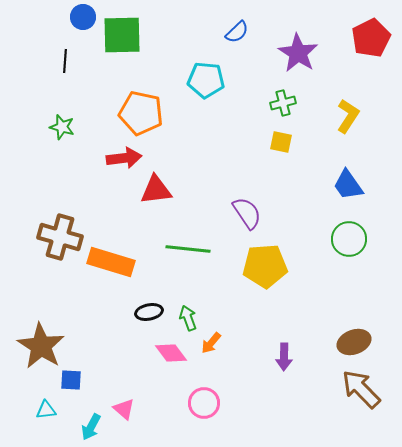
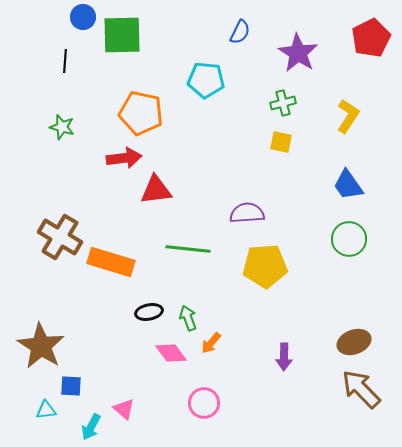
blue semicircle: moved 3 px right; rotated 20 degrees counterclockwise
purple semicircle: rotated 60 degrees counterclockwise
brown cross: rotated 15 degrees clockwise
blue square: moved 6 px down
